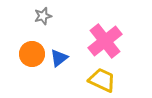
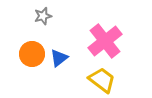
yellow trapezoid: rotated 12 degrees clockwise
